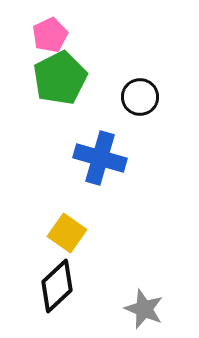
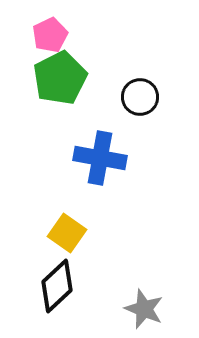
blue cross: rotated 6 degrees counterclockwise
